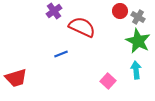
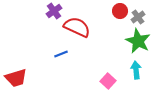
gray cross: rotated 24 degrees clockwise
red semicircle: moved 5 px left
